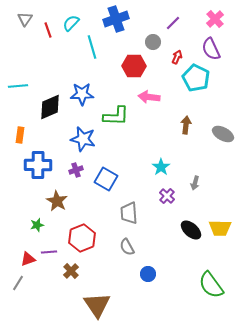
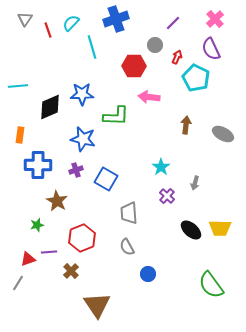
gray circle at (153, 42): moved 2 px right, 3 px down
